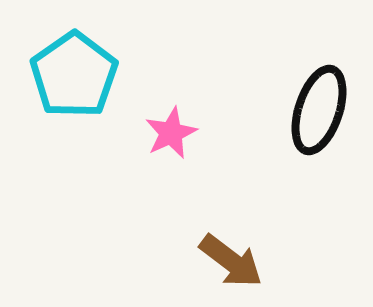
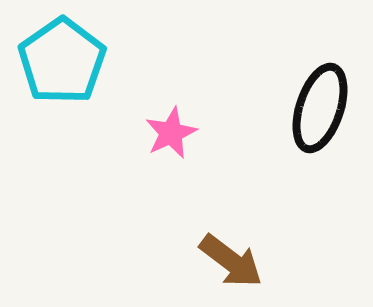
cyan pentagon: moved 12 px left, 14 px up
black ellipse: moved 1 px right, 2 px up
